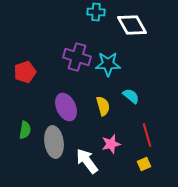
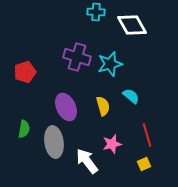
cyan star: moved 2 px right; rotated 15 degrees counterclockwise
green semicircle: moved 1 px left, 1 px up
pink star: moved 1 px right
